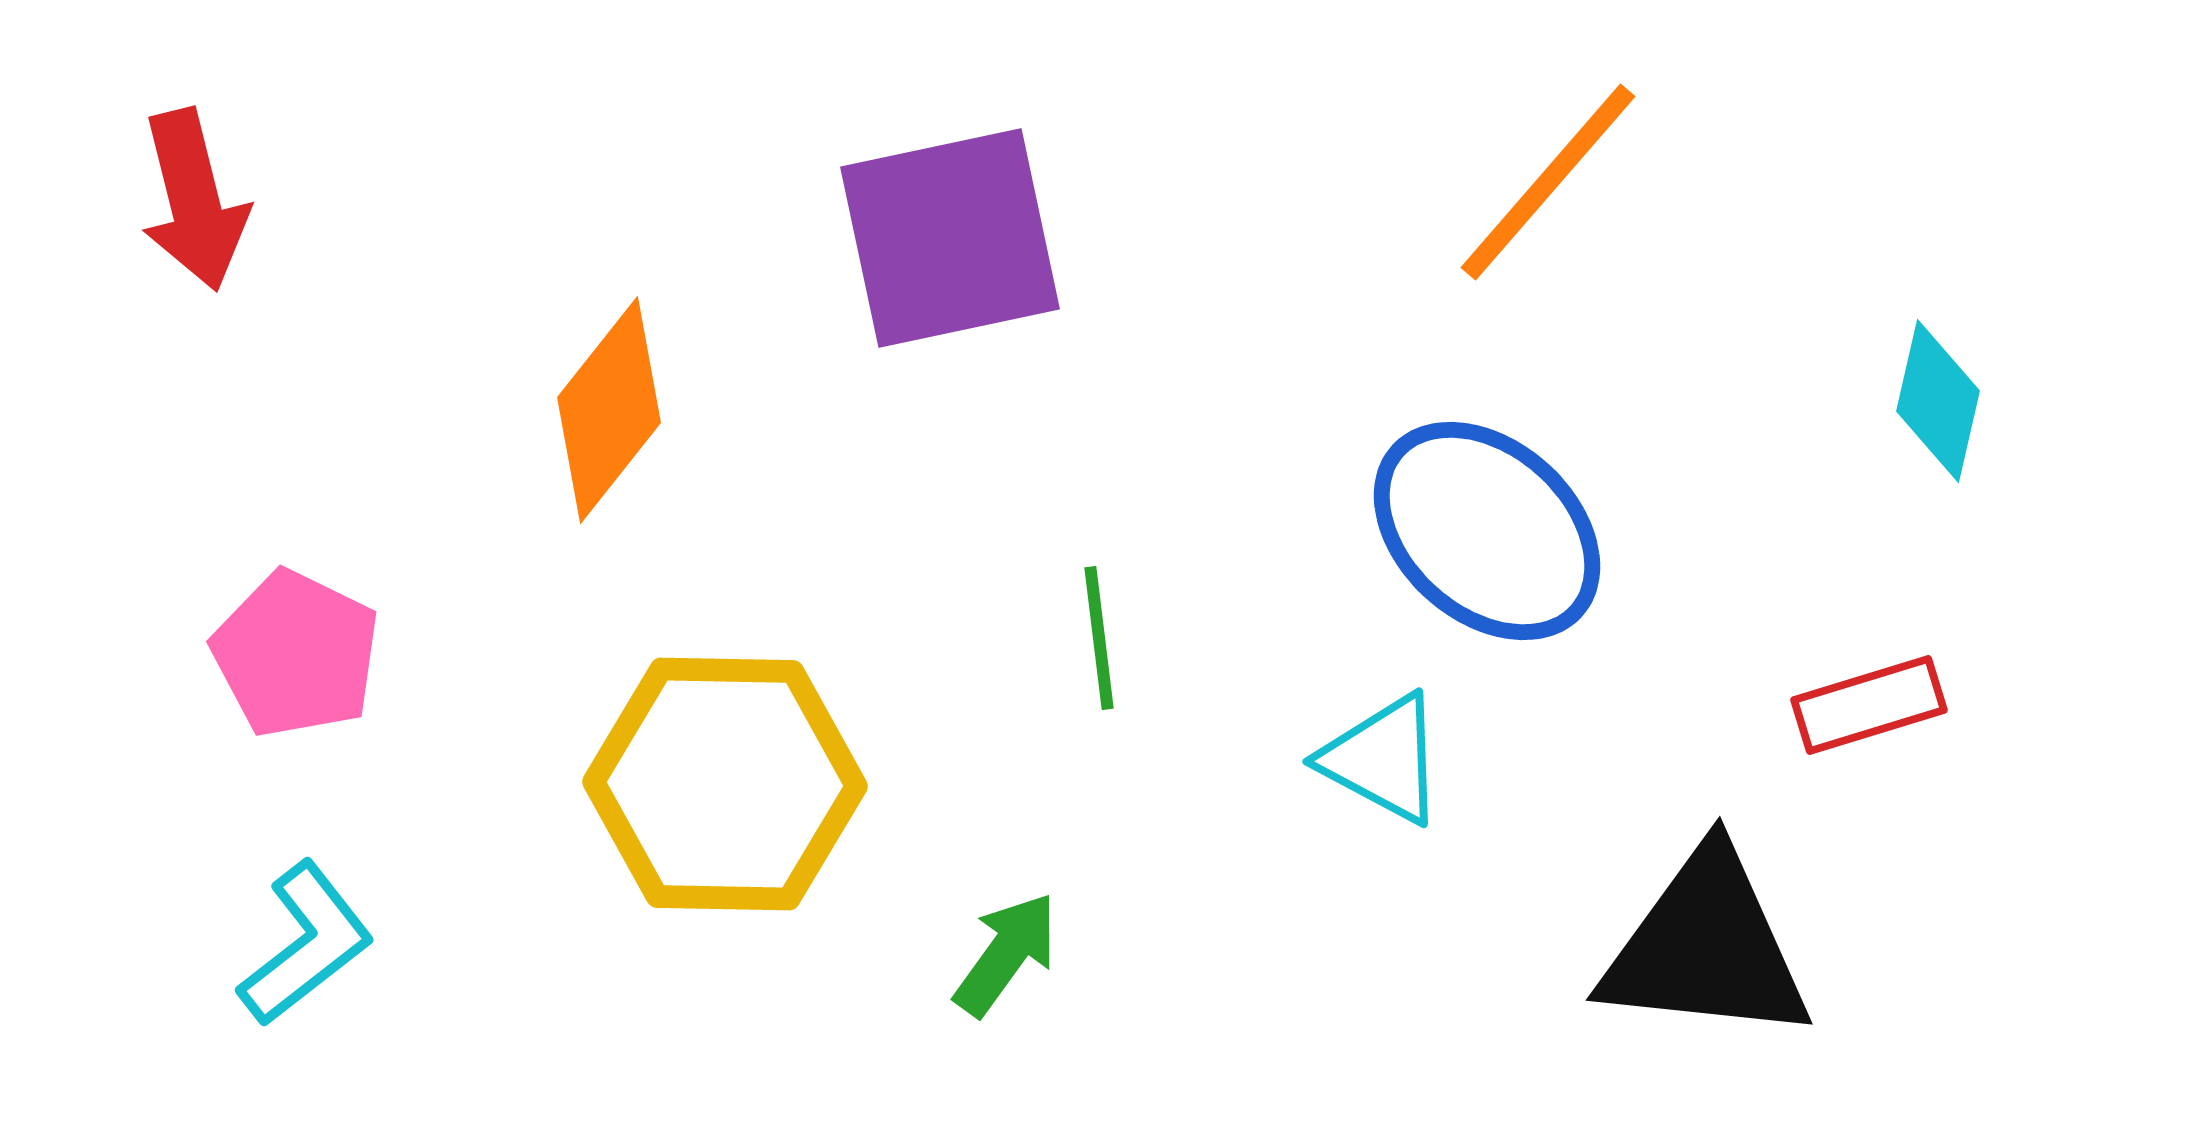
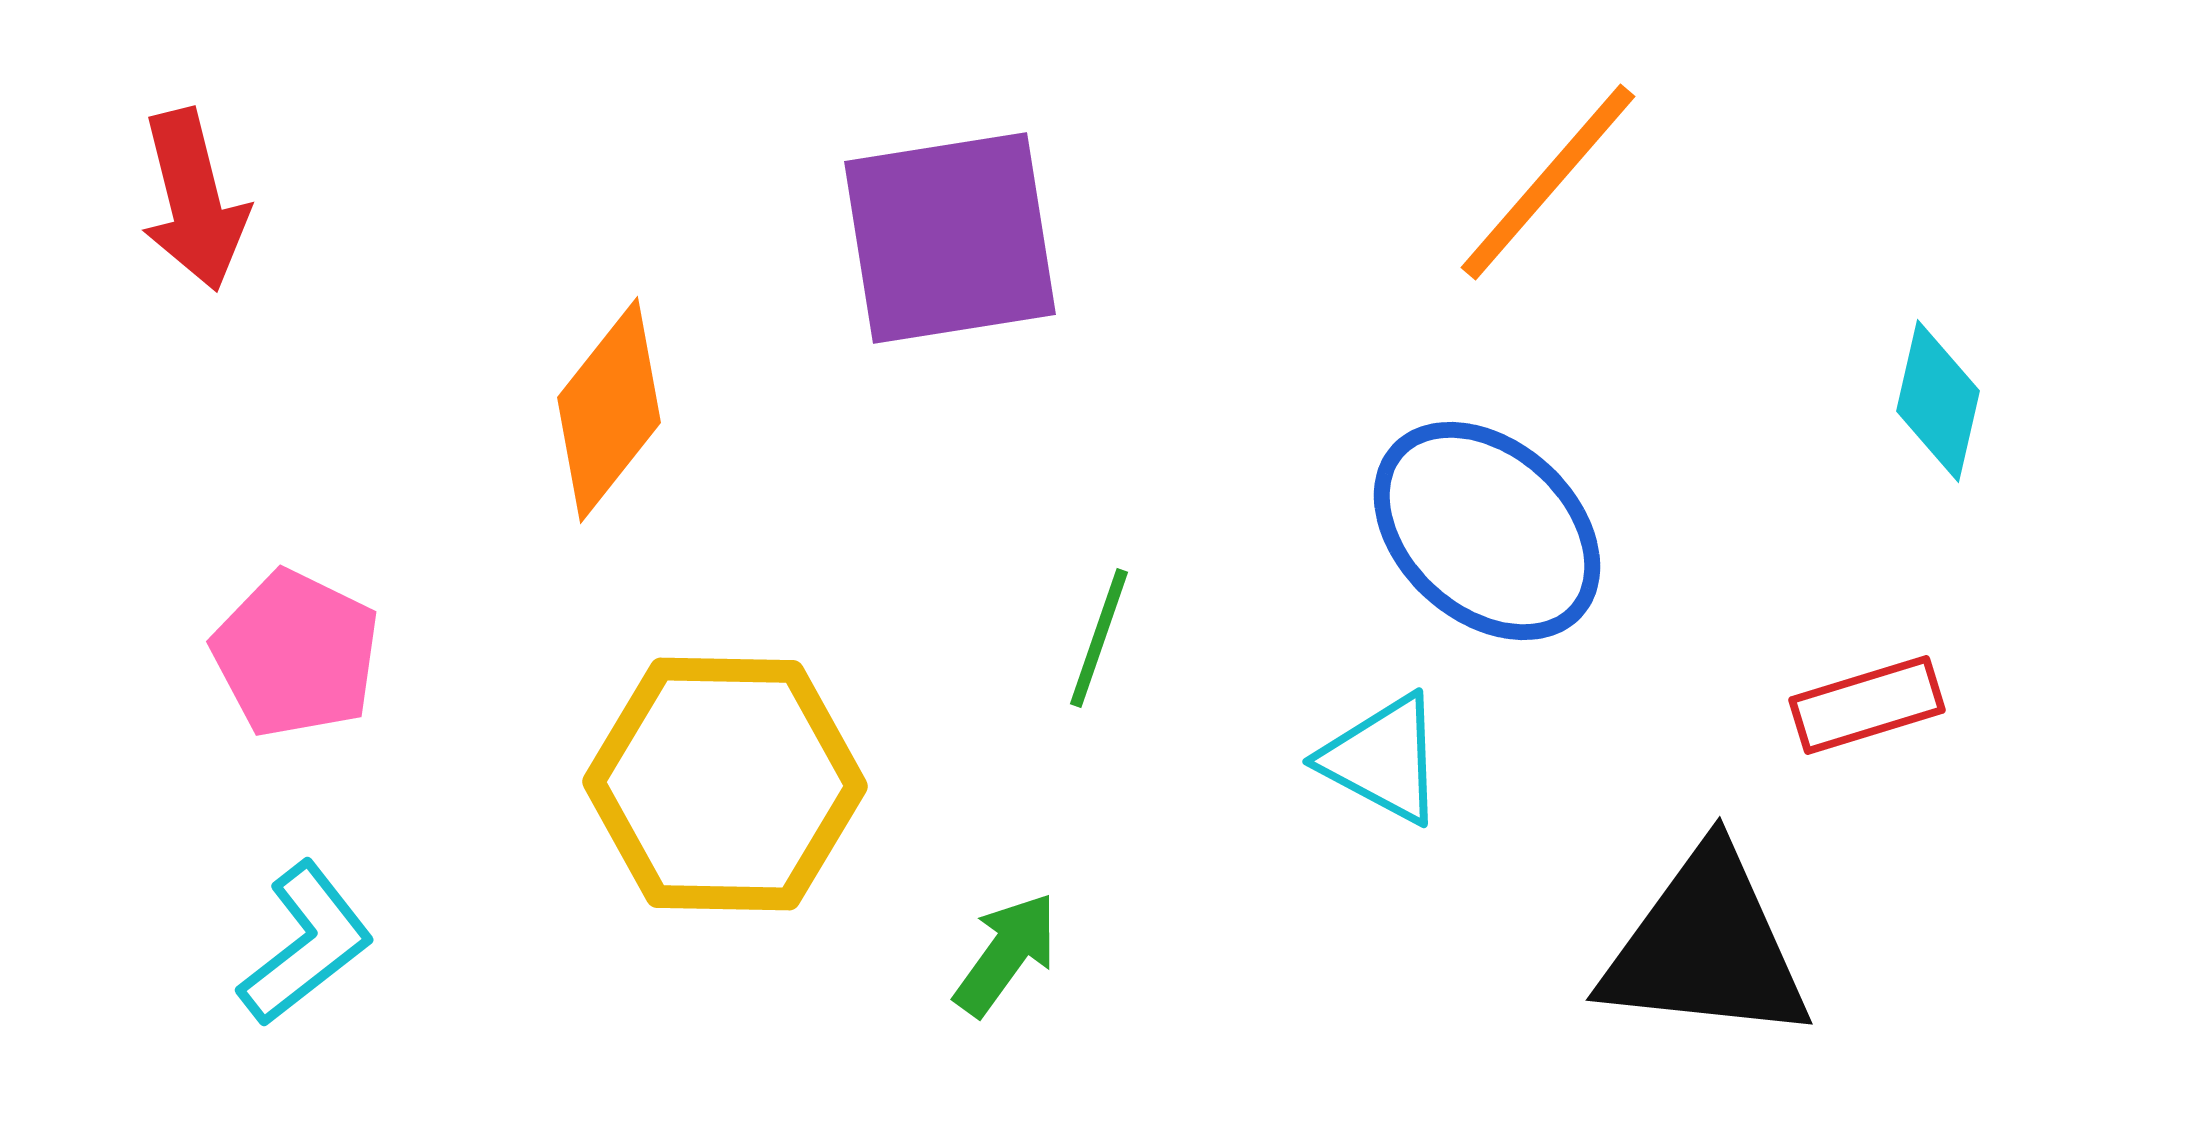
purple square: rotated 3 degrees clockwise
green line: rotated 26 degrees clockwise
red rectangle: moved 2 px left
